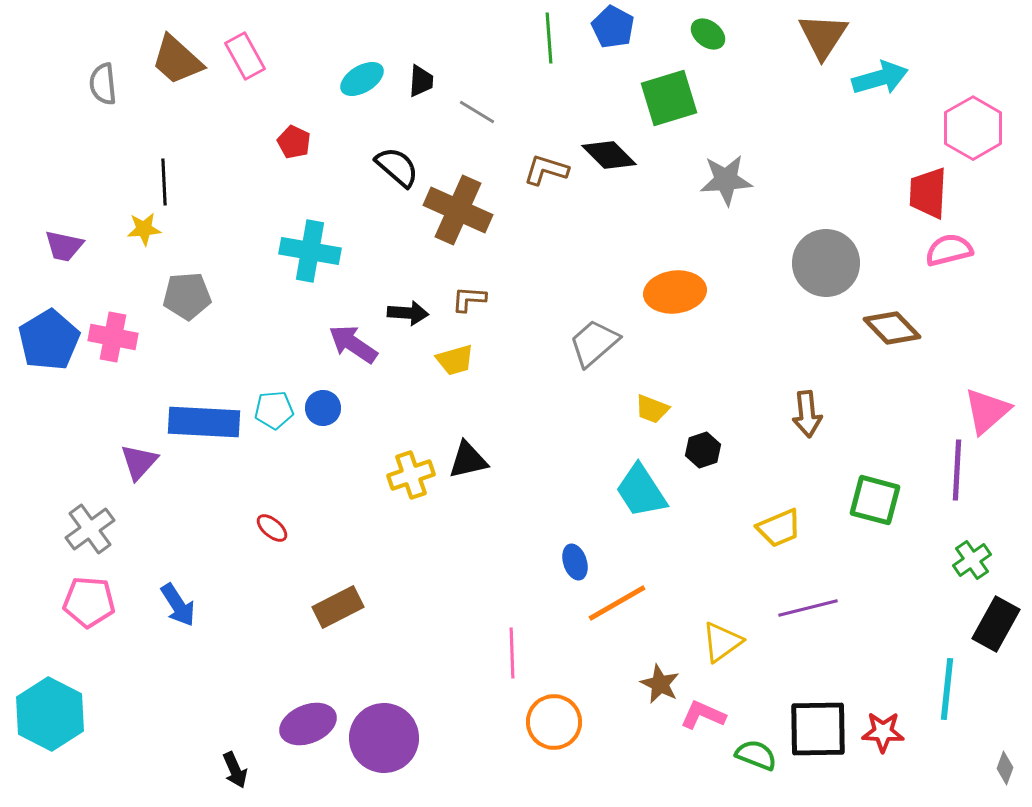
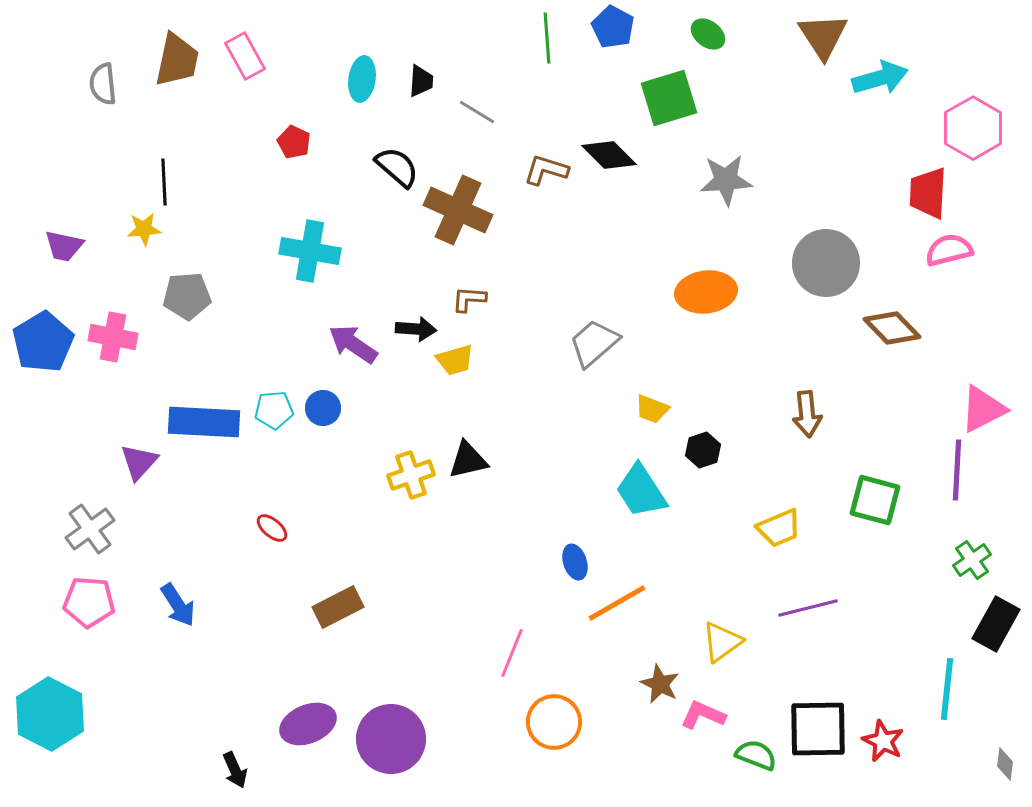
brown triangle at (823, 36): rotated 6 degrees counterclockwise
green line at (549, 38): moved 2 px left
brown trapezoid at (177, 60): rotated 120 degrees counterclockwise
cyan ellipse at (362, 79): rotated 51 degrees counterclockwise
orange ellipse at (675, 292): moved 31 px right
black arrow at (408, 313): moved 8 px right, 16 px down
blue pentagon at (49, 340): moved 6 px left, 2 px down
pink triangle at (987, 411): moved 4 px left, 2 px up; rotated 14 degrees clockwise
pink line at (512, 653): rotated 24 degrees clockwise
red star at (883, 732): moved 9 px down; rotated 24 degrees clockwise
purple circle at (384, 738): moved 7 px right, 1 px down
gray diamond at (1005, 768): moved 4 px up; rotated 12 degrees counterclockwise
